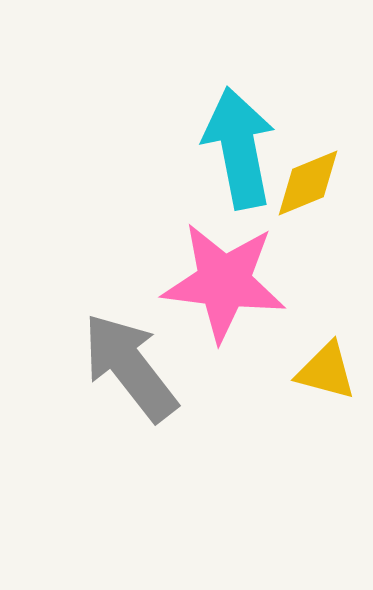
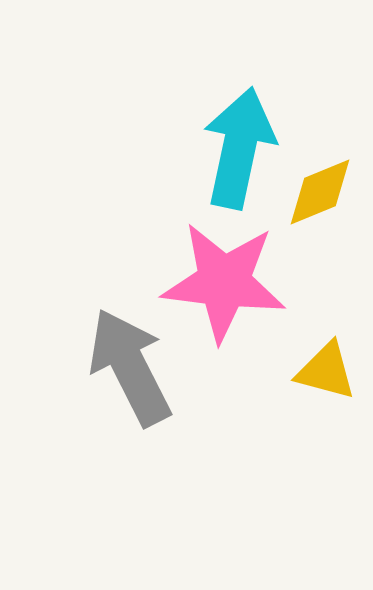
cyan arrow: rotated 23 degrees clockwise
yellow diamond: moved 12 px right, 9 px down
gray arrow: rotated 11 degrees clockwise
